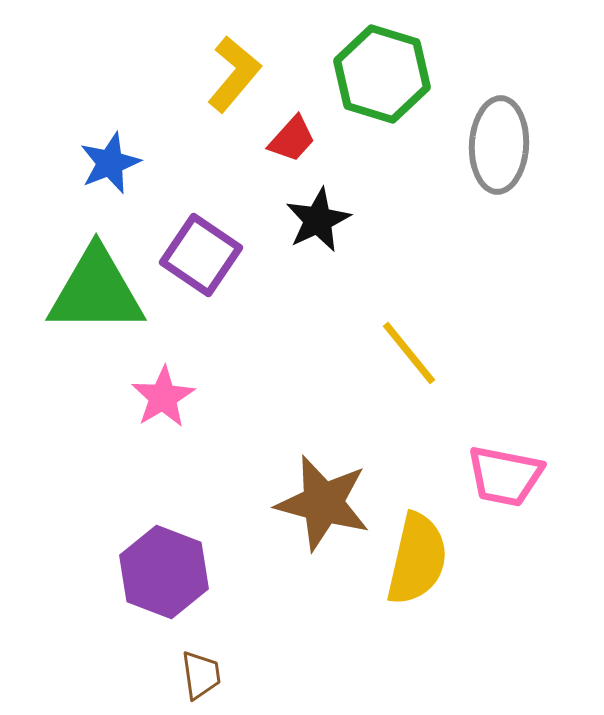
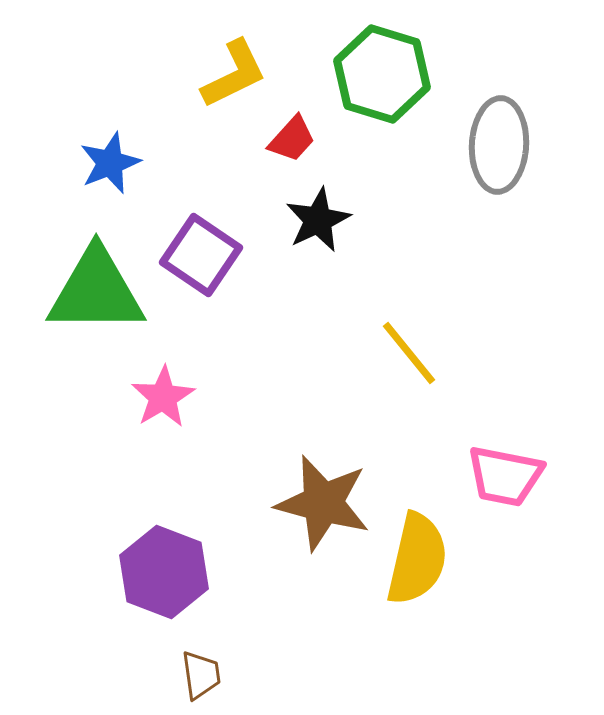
yellow L-shape: rotated 24 degrees clockwise
